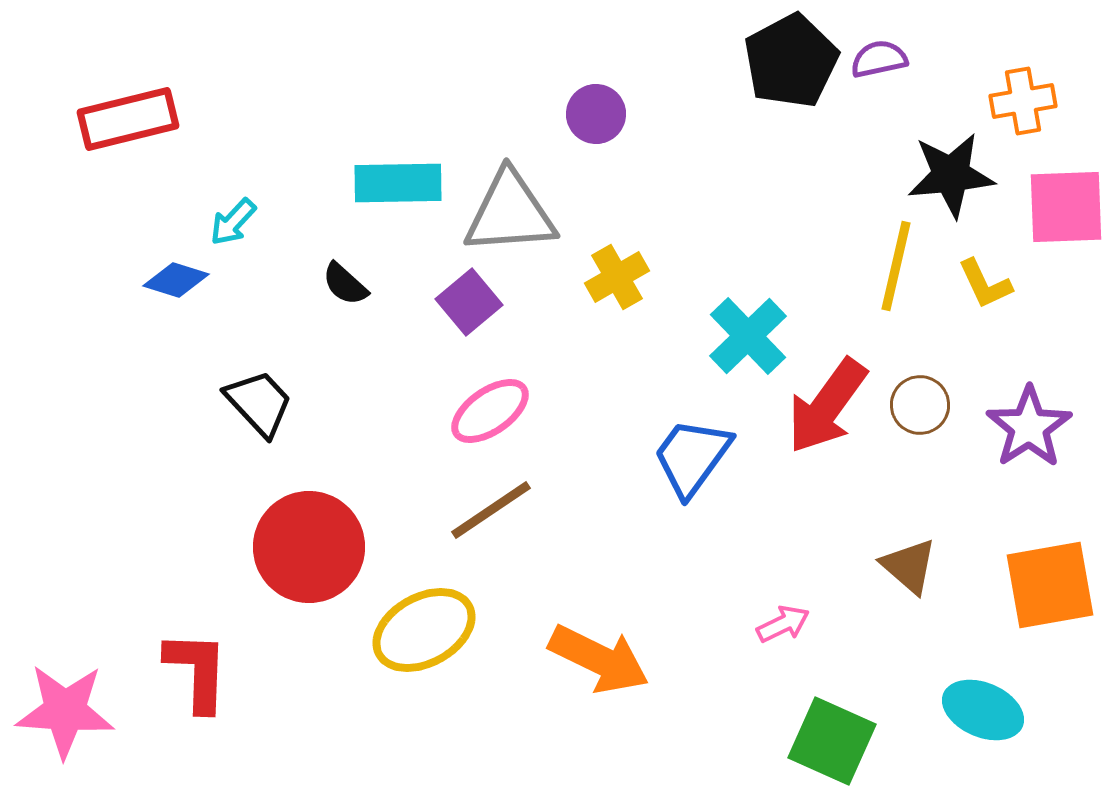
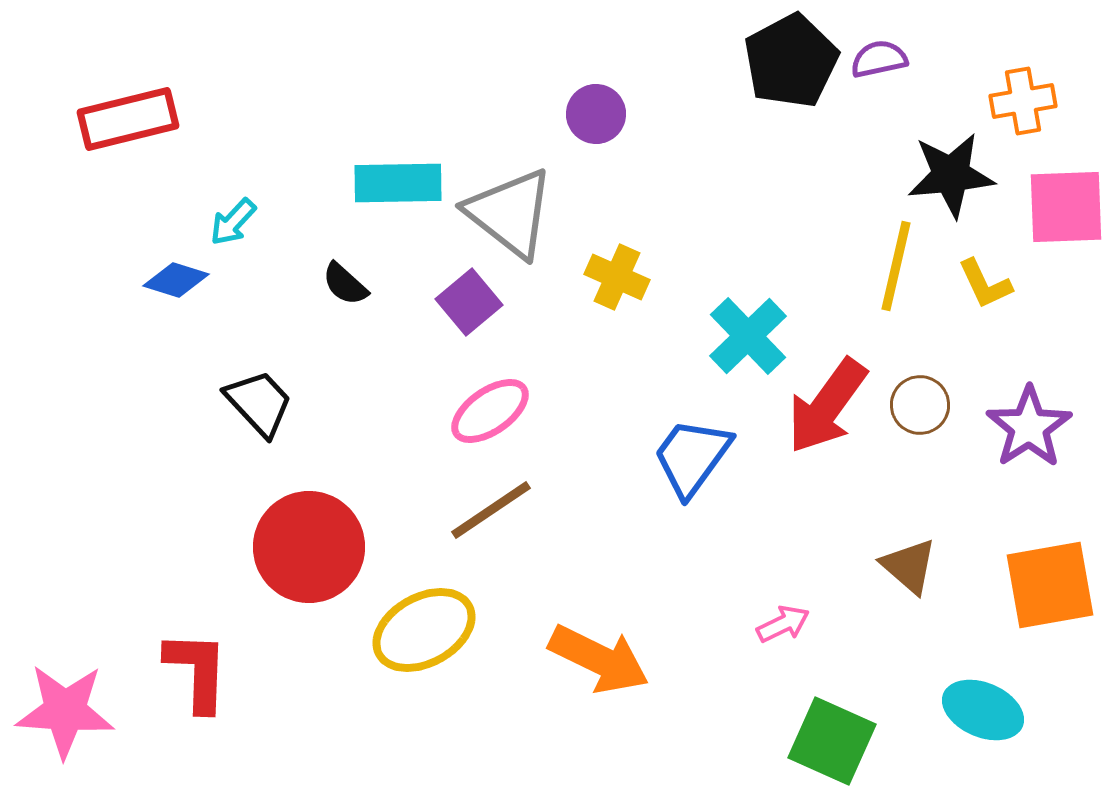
gray triangle: rotated 42 degrees clockwise
yellow cross: rotated 36 degrees counterclockwise
